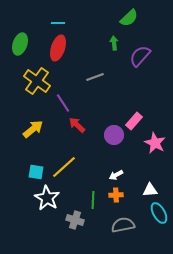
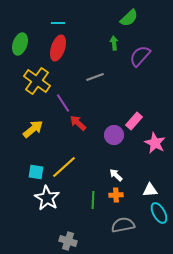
red arrow: moved 1 px right, 2 px up
white arrow: rotated 72 degrees clockwise
gray cross: moved 7 px left, 21 px down
